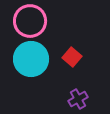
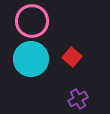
pink circle: moved 2 px right
